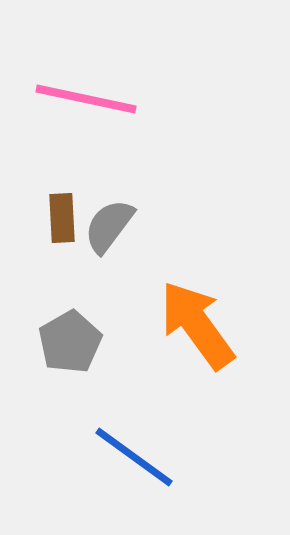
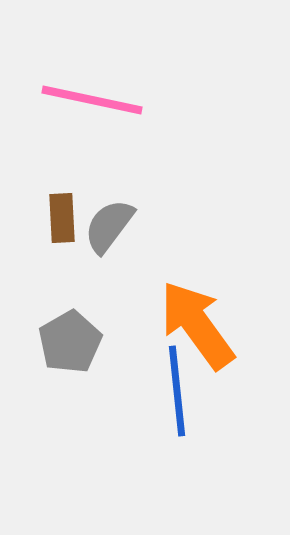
pink line: moved 6 px right, 1 px down
blue line: moved 43 px right, 66 px up; rotated 48 degrees clockwise
